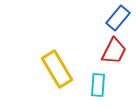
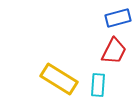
blue rectangle: rotated 35 degrees clockwise
yellow rectangle: moved 2 px right, 10 px down; rotated 27 degrees counterclockwise
